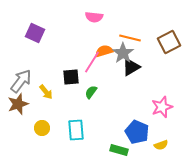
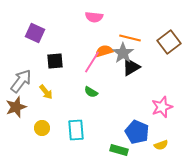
brown square: rotated 10 degrees counterclockwise
black square: moved 16 px left, 16 px up
green semicircle: rotated 96 degrees counterclockwise
brown star: moved 2 px left, 3 px down
